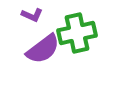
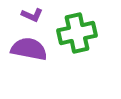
purple semicircle: moved 14 px left; rotated 132 degrees counterclockwise
